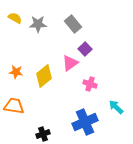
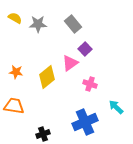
yellow diamond: moved 3 px right, 1 px down
